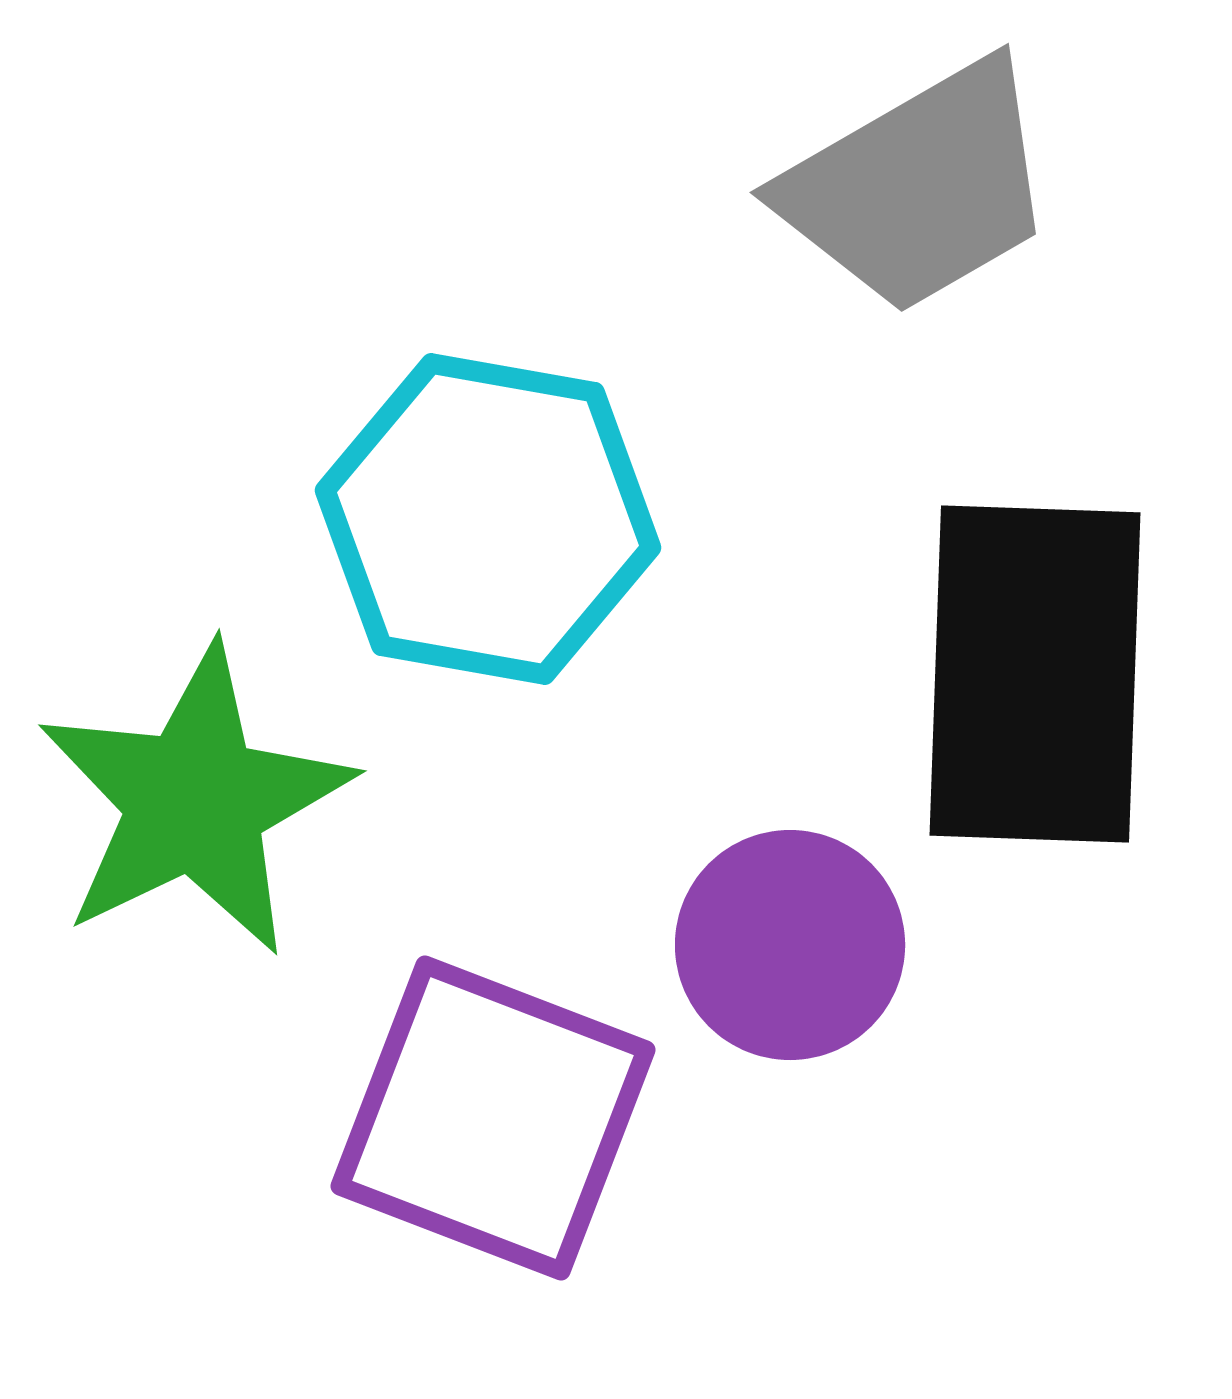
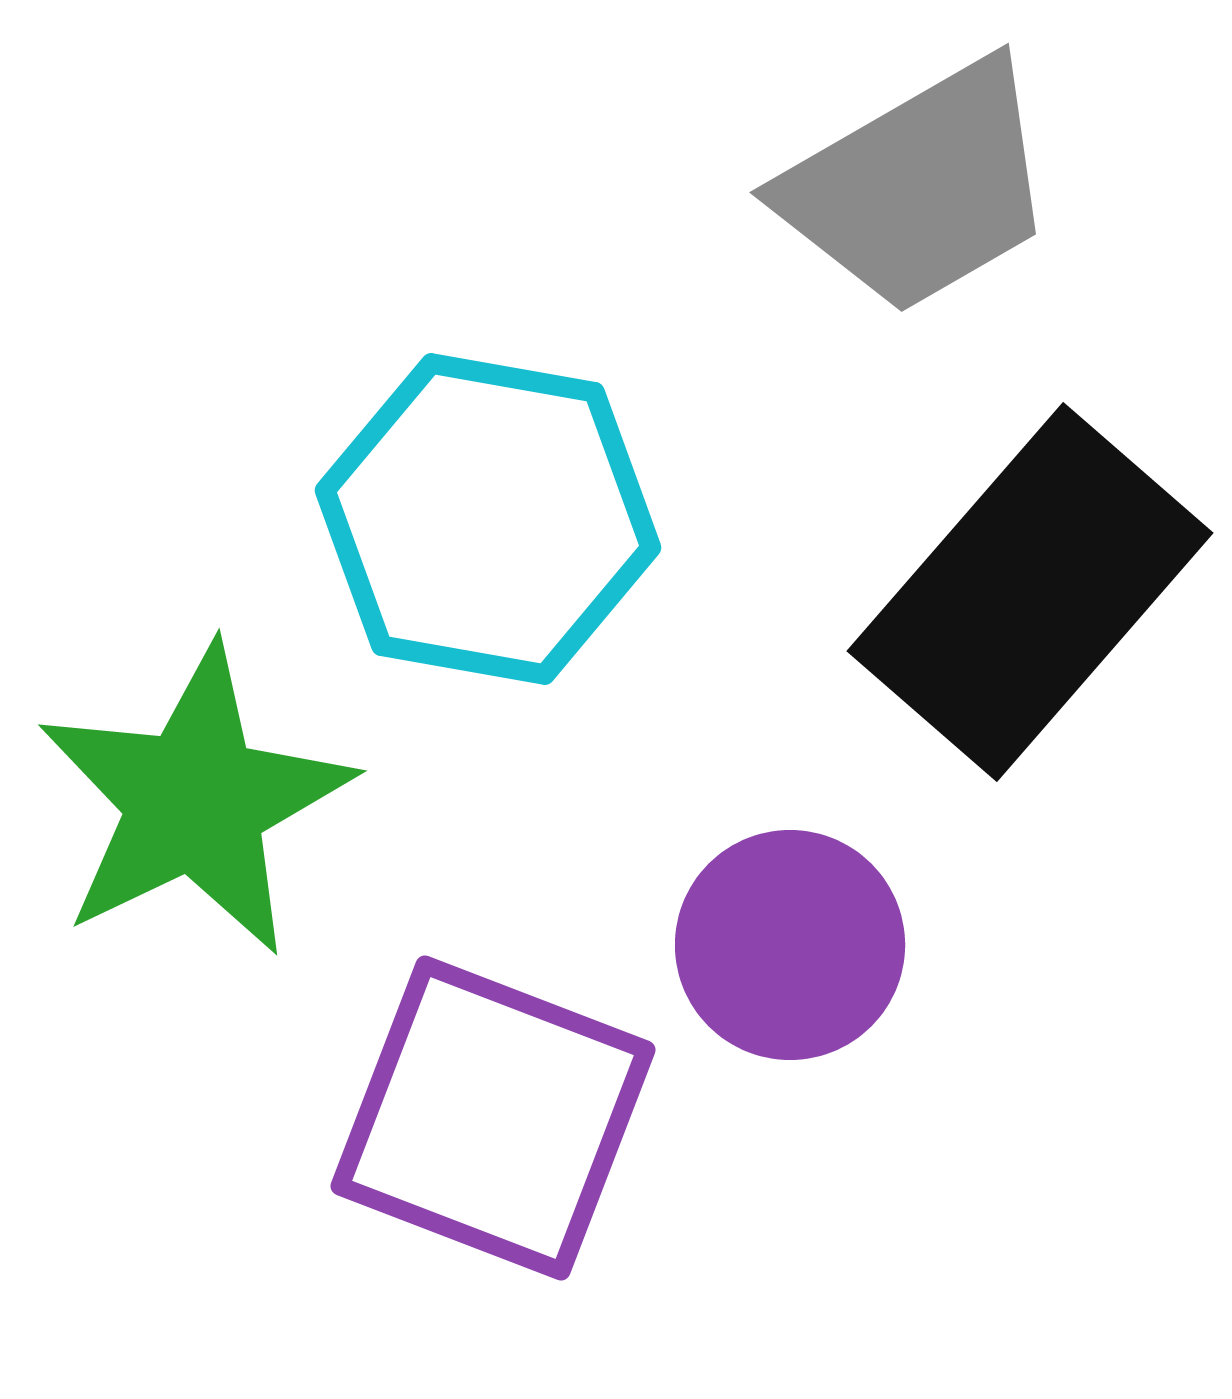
black rectangle: moved 5 px left, 82 px up; rotated 39 degrees clockwise
